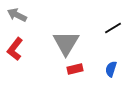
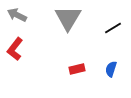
gray triangle: moved 2 px right, 25 px up
red rectangle: moved 2 px right
